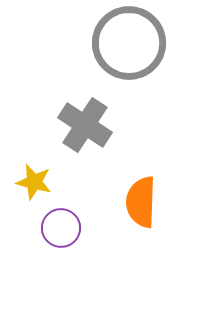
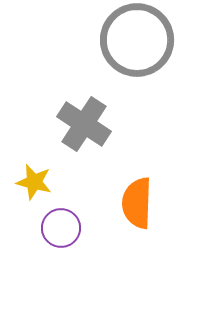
gray circle: moved 8 px right, 3 px up
gray cross: moved 1 px left, 1 px up
orange semicircle: moved 4 px left, 1 px down
